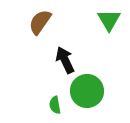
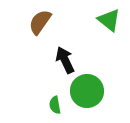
green triangle: rotated 20 degrees counterclockwise
